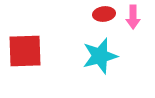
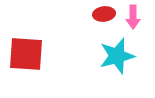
red square: moved 1 px right, 3 px down; rotated 6 degrees clockwise
cyan star: moved 17 px right
